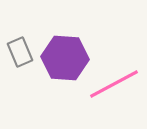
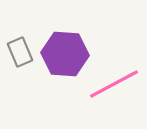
purple hexagon: moved 4 px up
